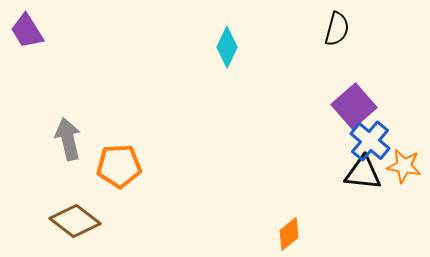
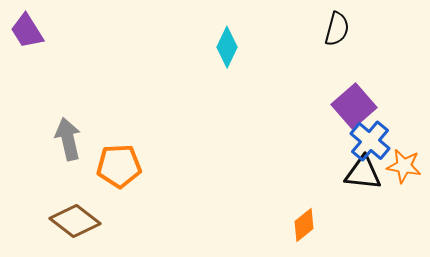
orange diamond: moved 15 px right, 9 px up
